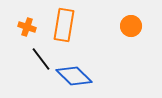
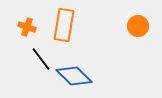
orange circle: moved 7 px right
